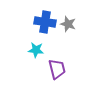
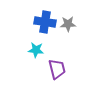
gray star: rotated 21 degrees counterclockwise
